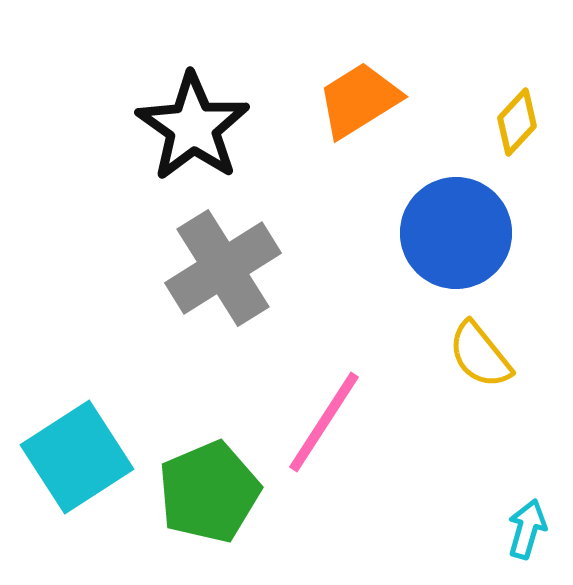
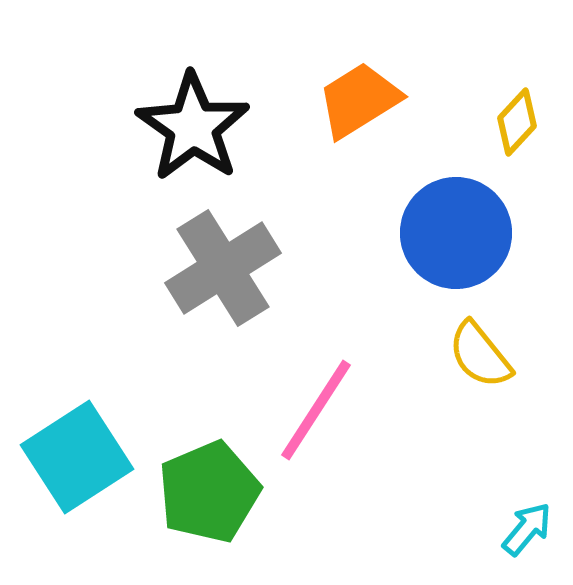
pink line: moved 8 px left, 12 px up
cyan arrow: rotated 24 degrees clockwise
